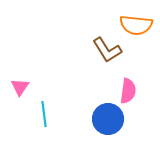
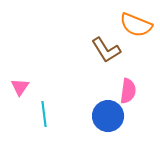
orange semicircle: rotated 16 degrees clockwise
brown L-shape: moved 1 px left
blue circle: moved 3 px up
